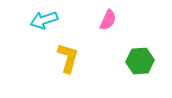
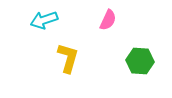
green hexagon: rotated 8 degrees clockwise
